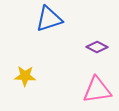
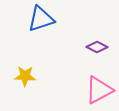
blue triangle: moved 8 px left
pink triangle: moved 2 px right; rotated 20 degrees counterclockwise
